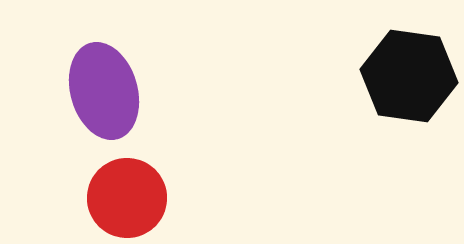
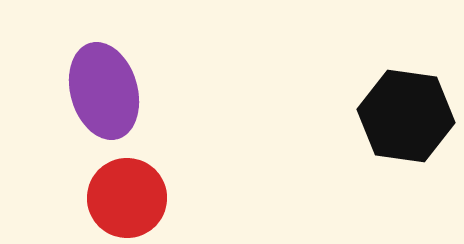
black hexagon: moved 3 px left, 40 px down
